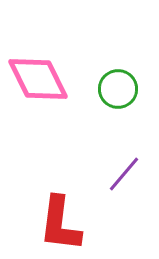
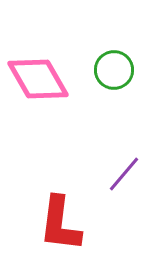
pink diamond: rotated 4 degrees counterclockwise
green circle: moved 4 px left, 19 px up
